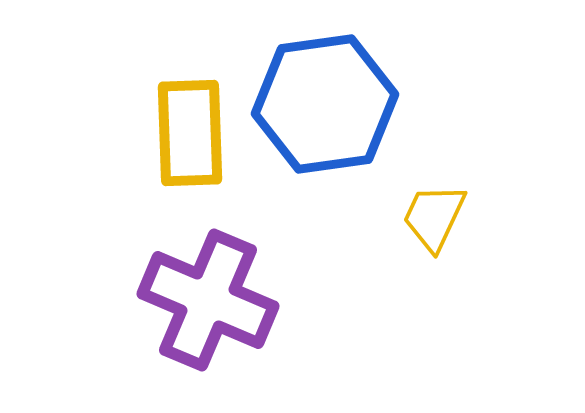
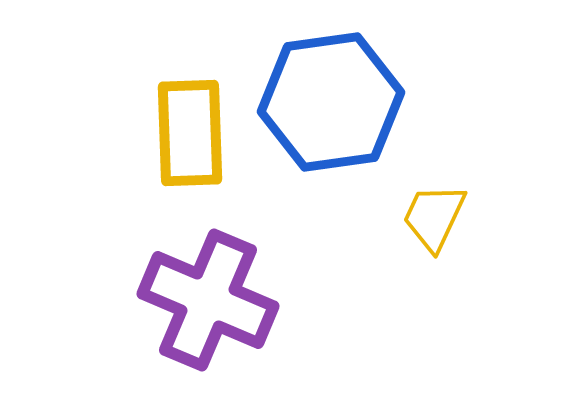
blue hexagon: moved 6 px right, 2 px up
